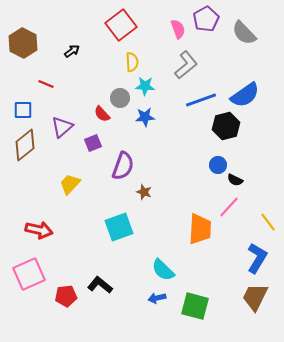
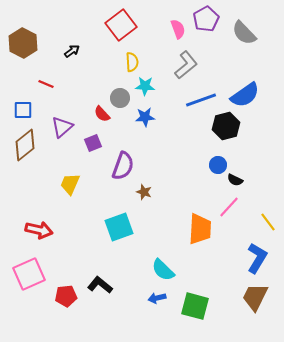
yellow trapezoid: rotated 20 degrees counterclockwise
